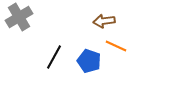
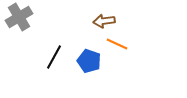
orange line: moved 1 px right, 2 px up
